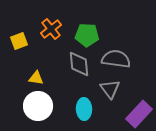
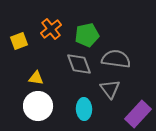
green pentagon: rotated 15 degrees counterclockwise
gray diamond: rotated 16 degrees counterclockwise
purple rectangle: moved 1 px left
